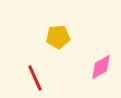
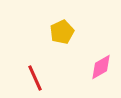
yellow pentagon: moved 4 px right, 5 px up; rotated 20 degrees counterclockwise
